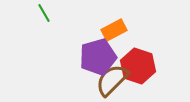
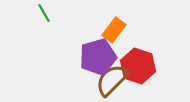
orange rectangle: rotated 25 degrees counterclockwise
